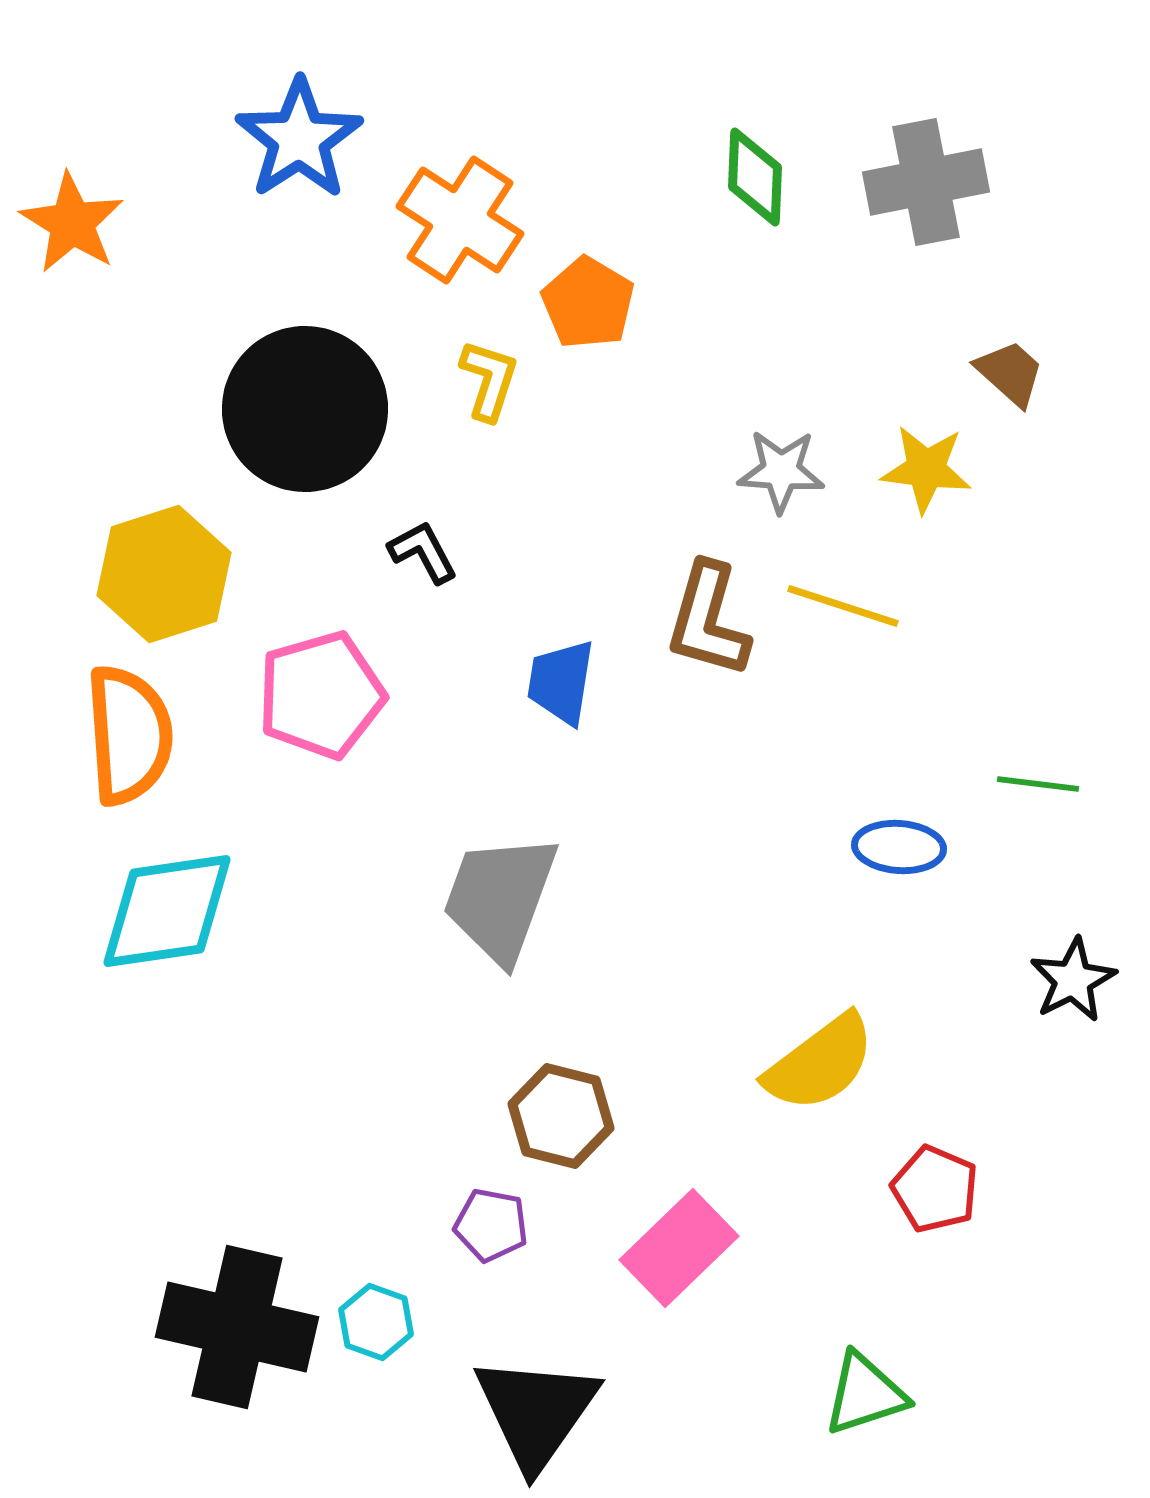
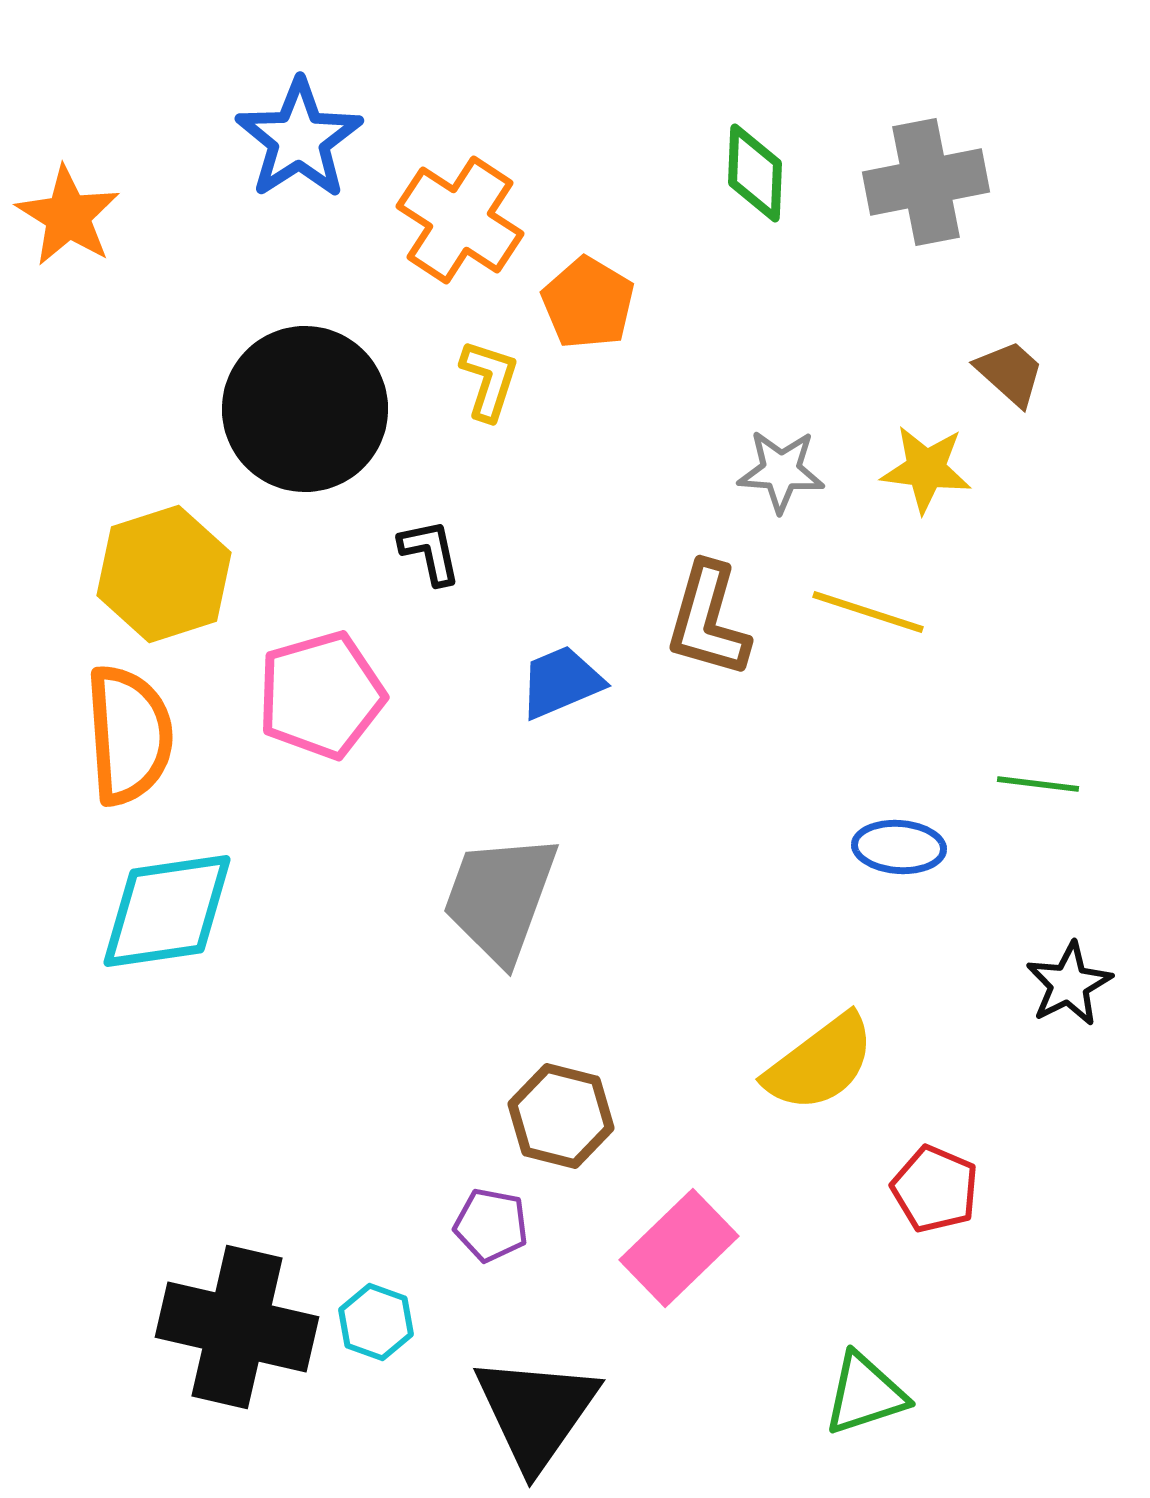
green diamond: moved 4 px up
orange star: moved 4 px left, 7 px up
black L-shape: moved 7 px right; rotated 16 degrees clockwise
yellow line: moved 25 px right, 6 px down
blue trapezoid: rotated 58 degrees clockwise
black star: moved 4 px left, 4 px down
